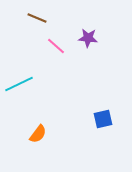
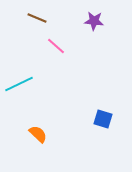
purple star: moved 6 px right, 17 px up
blue square: rotated 30 degrees clockwise
orange semicircle: rotated 84 degrees counterclockwise
